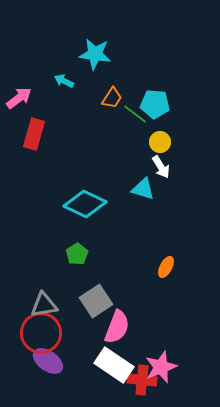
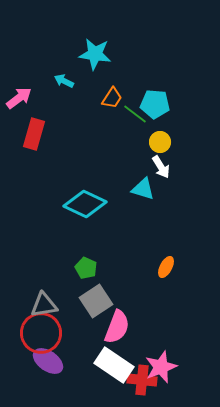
green pentagon: moved 9 px right, 14 px down; rotated 15 degrees counterclockwise
